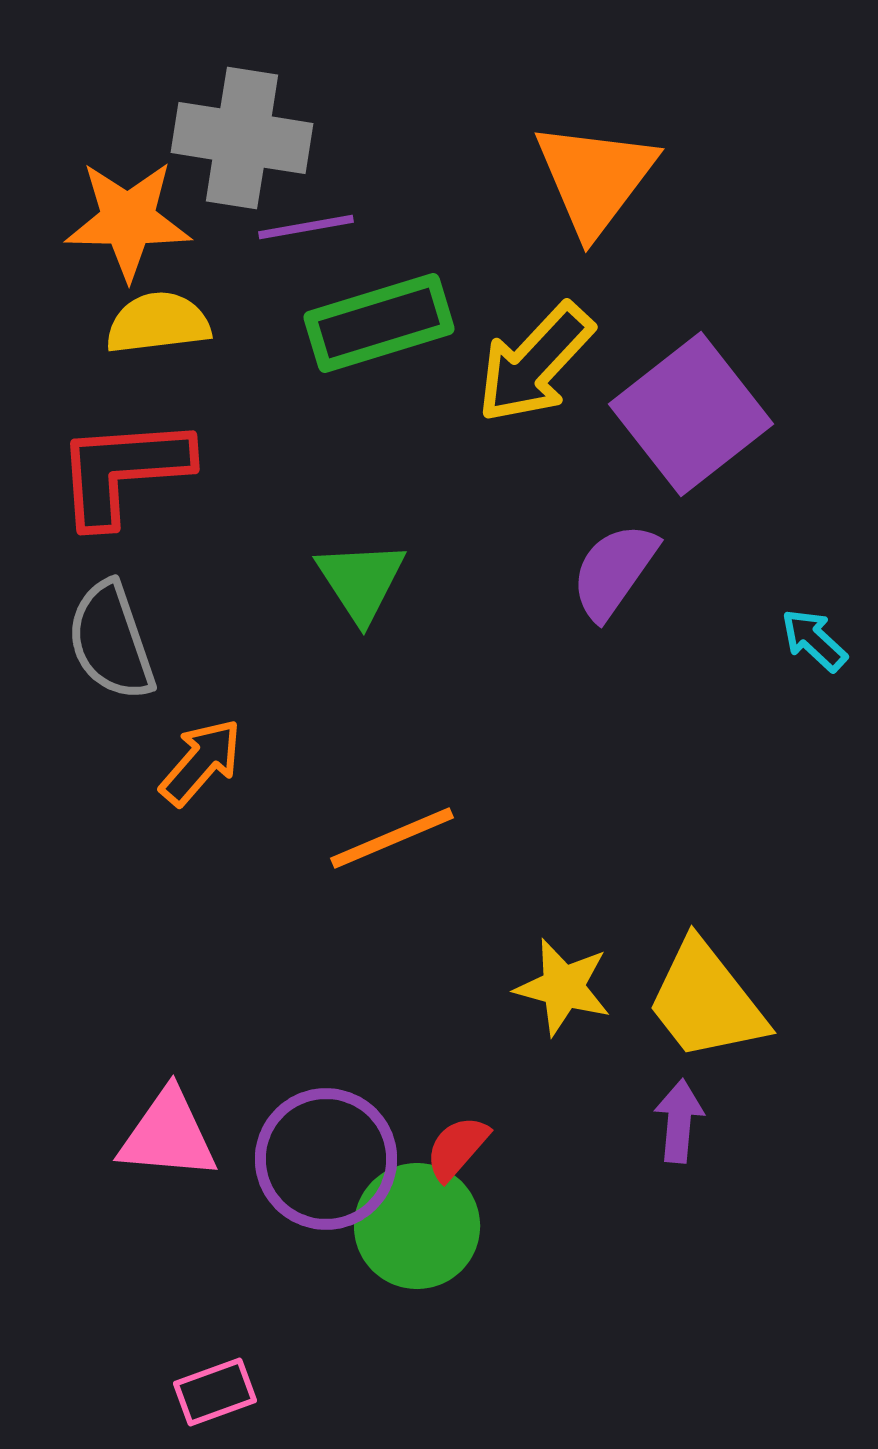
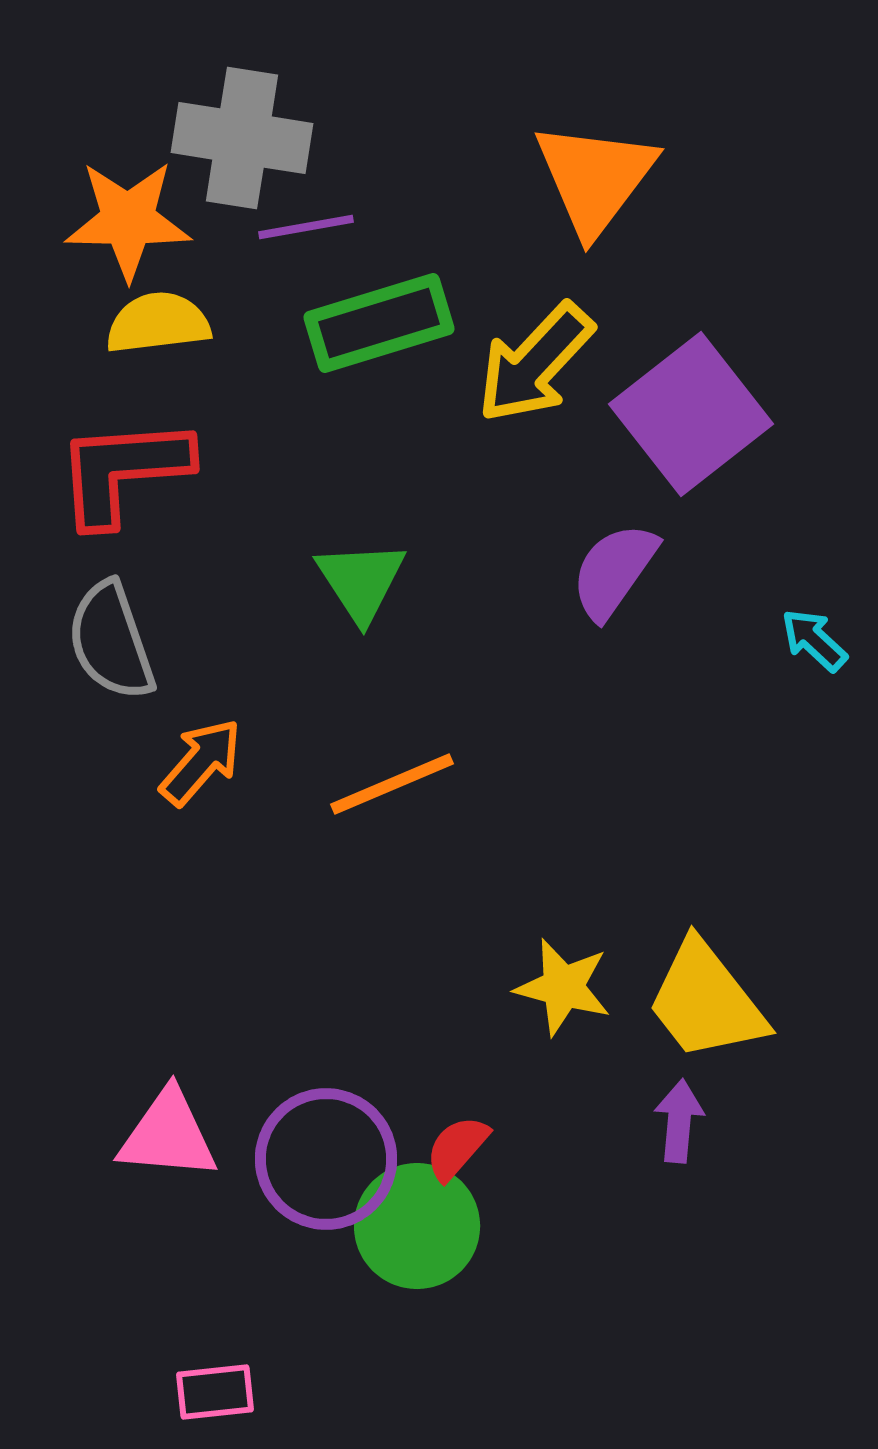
orange line: moved 54 px up
pink rectangle: rotated 14 degrees clockwise
